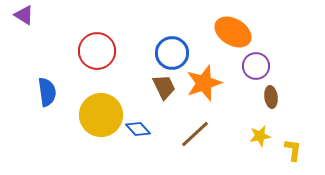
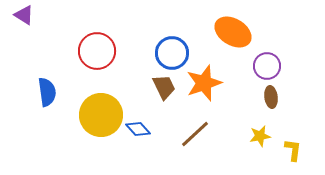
purple circle: moved 11 px right
